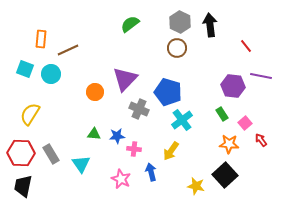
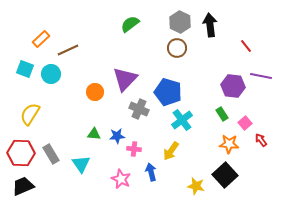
orange rectangle: rotated 42 degrees clockwise
black trapezoid: rotated 55 degrees clockwise
